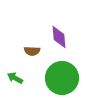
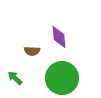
green arrow: rotated 14 degrees clockwise
